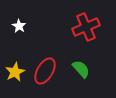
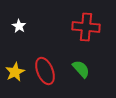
red cross: rotated 28 degrees clockwise
red ellipse: rotated 52 degrees counterclockwise
